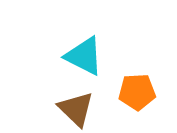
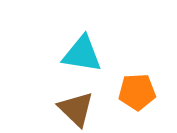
cyan triangle: moved 2 px left, 2 px up; rotated 18 degrees counterclockwise
